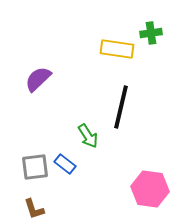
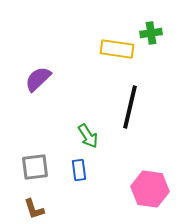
black line: moved 9 px right
blue rectangle: moved 14 px right, 6 px down; rotated 45 degrees clockwise
